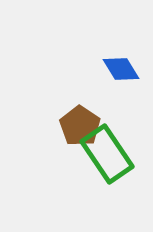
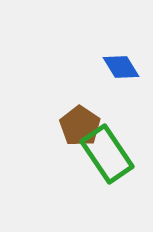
blue diamond: moved 2 px up
